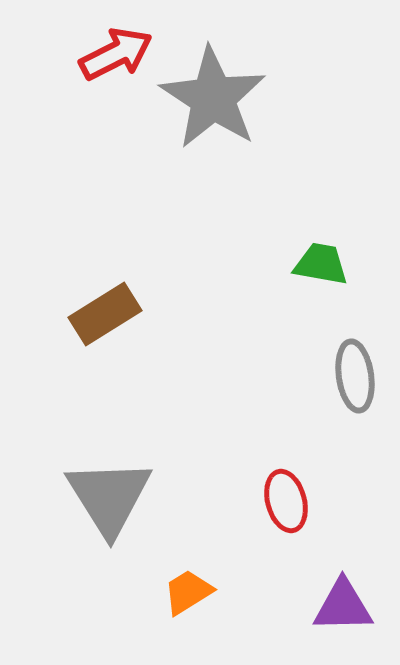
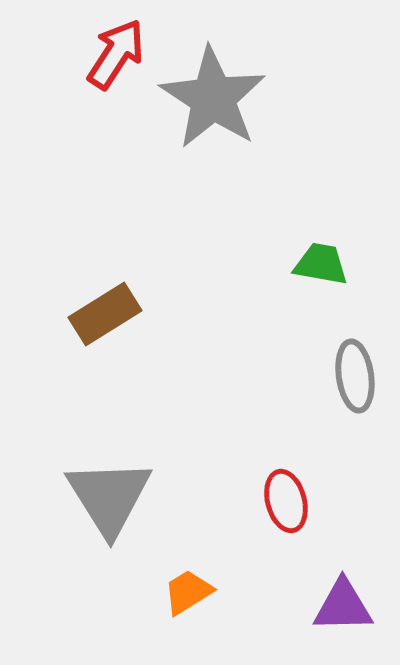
red arrow: rotated 30 degrees counterclockwise
